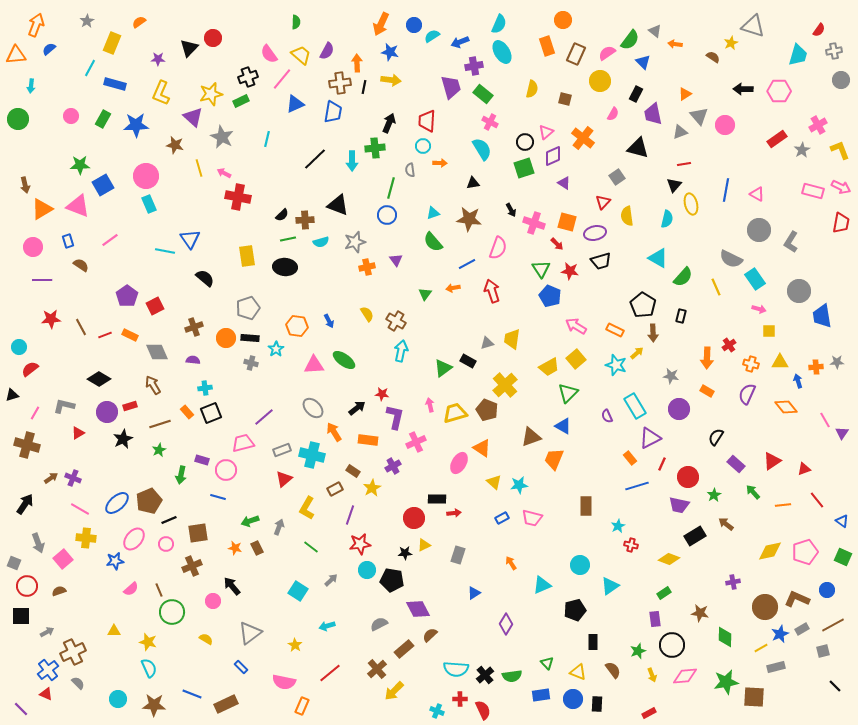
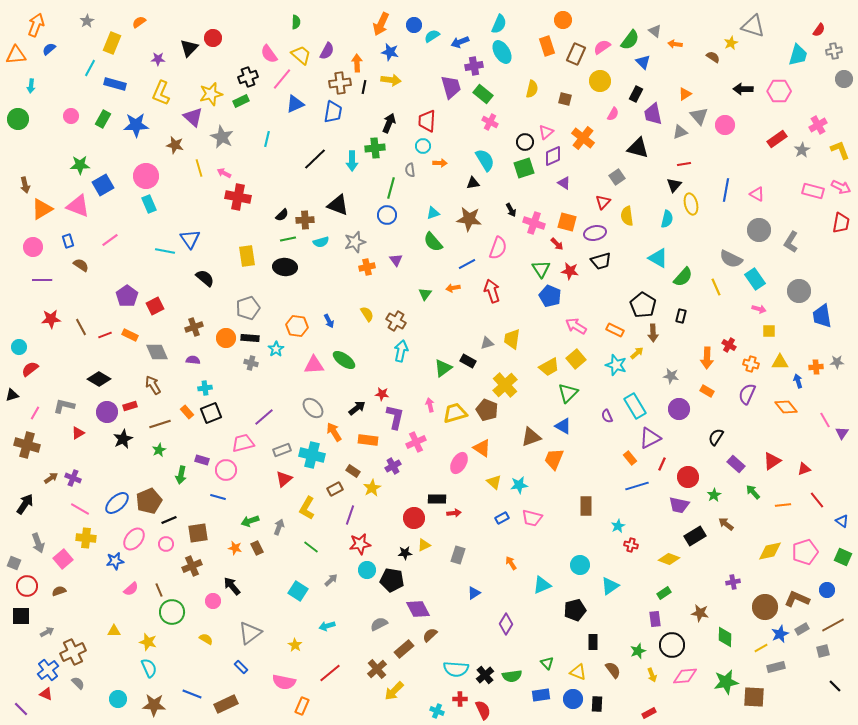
pink semicircle at (607, 53): moved 5 px left, 6 px up
gray circle at (841, 80): moved 3 px right, 1 px up
cyan semicircle at (482, 149): moved 3 px right, 11 px down
red cross at (729, 345): rotated 24 degrees counterclockwise
